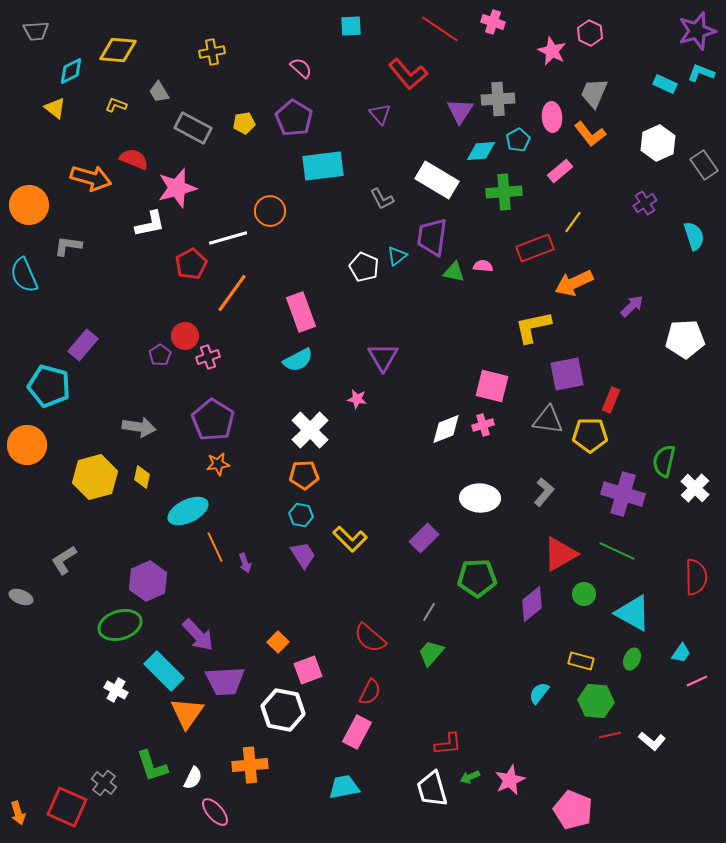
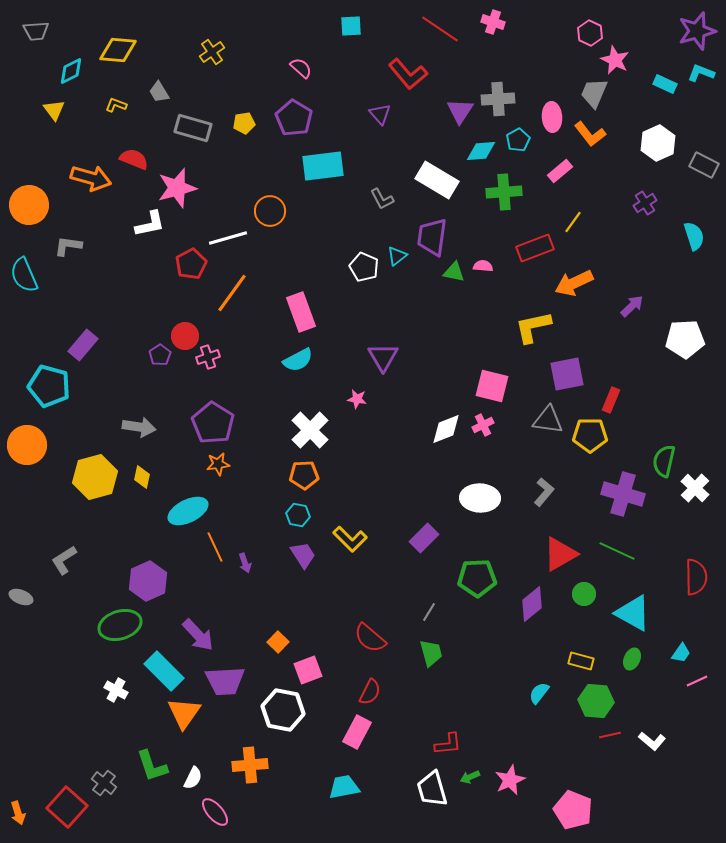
pink star at (552, 51): moved 63 px right, 9 px down
yellow cross at (212, 52): rotated 25 degrees counterclockwise
yellow triangle at (55, 108): moved 1 px left, 2 px down; rotated 15 degrees clockwise
gray rectangle at (193, 128): rotated 12 degrees counterclockwise
gray rectangle at (704, 165): rotated 28 degrees counterclockwise
purple pentagon at (213, 420): moved 3 px down
pink cross at (483, 425): rotated 10 degrees counterclockwise
cyan hexagon at (301, 515): moved 3 px left
green trapezoid at (431, 653): rotated 124 degrees clockwise
orange triangle at (187, 713): moved 3 px left
red square at (67, 807): rotated 18 degrees clockwise
